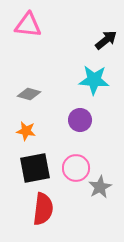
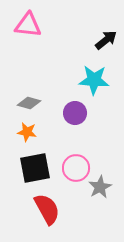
gray diamond: moved 9 px down
purple circle: moved 5 px left, 7 px up
orange star: moved 1 px right, 1 px down
red semicircle: moved 4 px right; rotated 36 degrees counterclockwise
